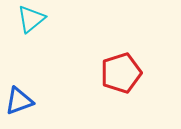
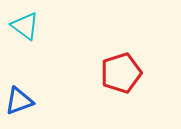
cyan triangle: moved 6 px left, 7 px down; rotated 44 degrees counterclockwise
